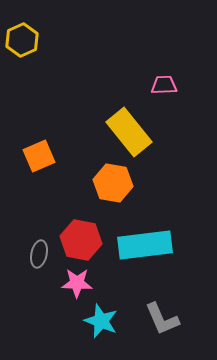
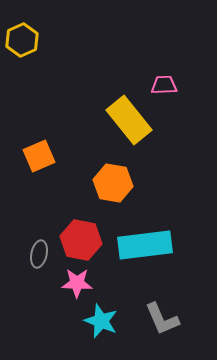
yellow rectangle: moved 12 px up
